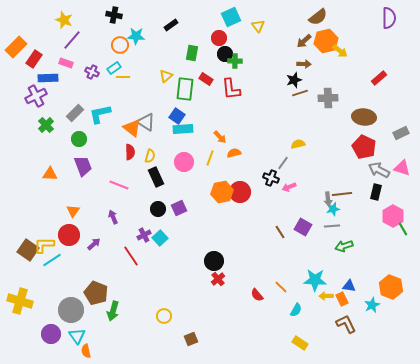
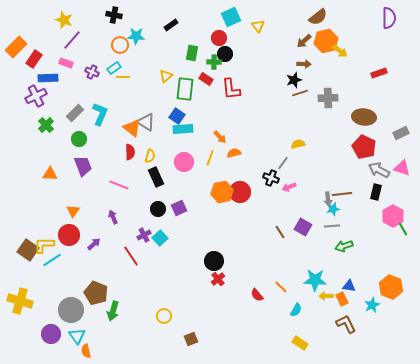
green cross at (235, 61): moved 21 px left, 1 px down
red rectangle at (379, 78): moved 5 px up; rotated 21 degrees clockwise
cyan L-shape at (100, 114): rotated 125 degrees clockwise
